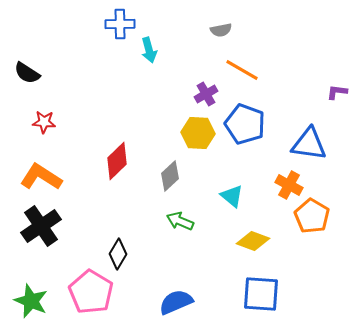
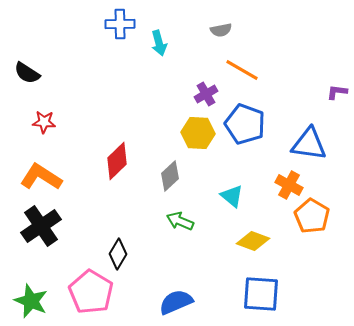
cyan arrow: moved 10 px right, 7 px up
